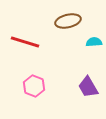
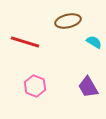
cyan semicircle: rotated 35 degrees clockwise
pink hexagon: moved 1 px right
